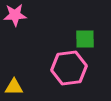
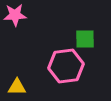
pink hexagon: moved 3 px left, 2 px up
yellow triangle: moved 3 px right
